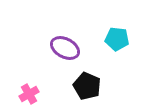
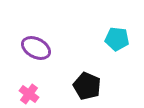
purple ellipse: moved 29 px left
pink cross: rotated 24 degrees counterclockwise
